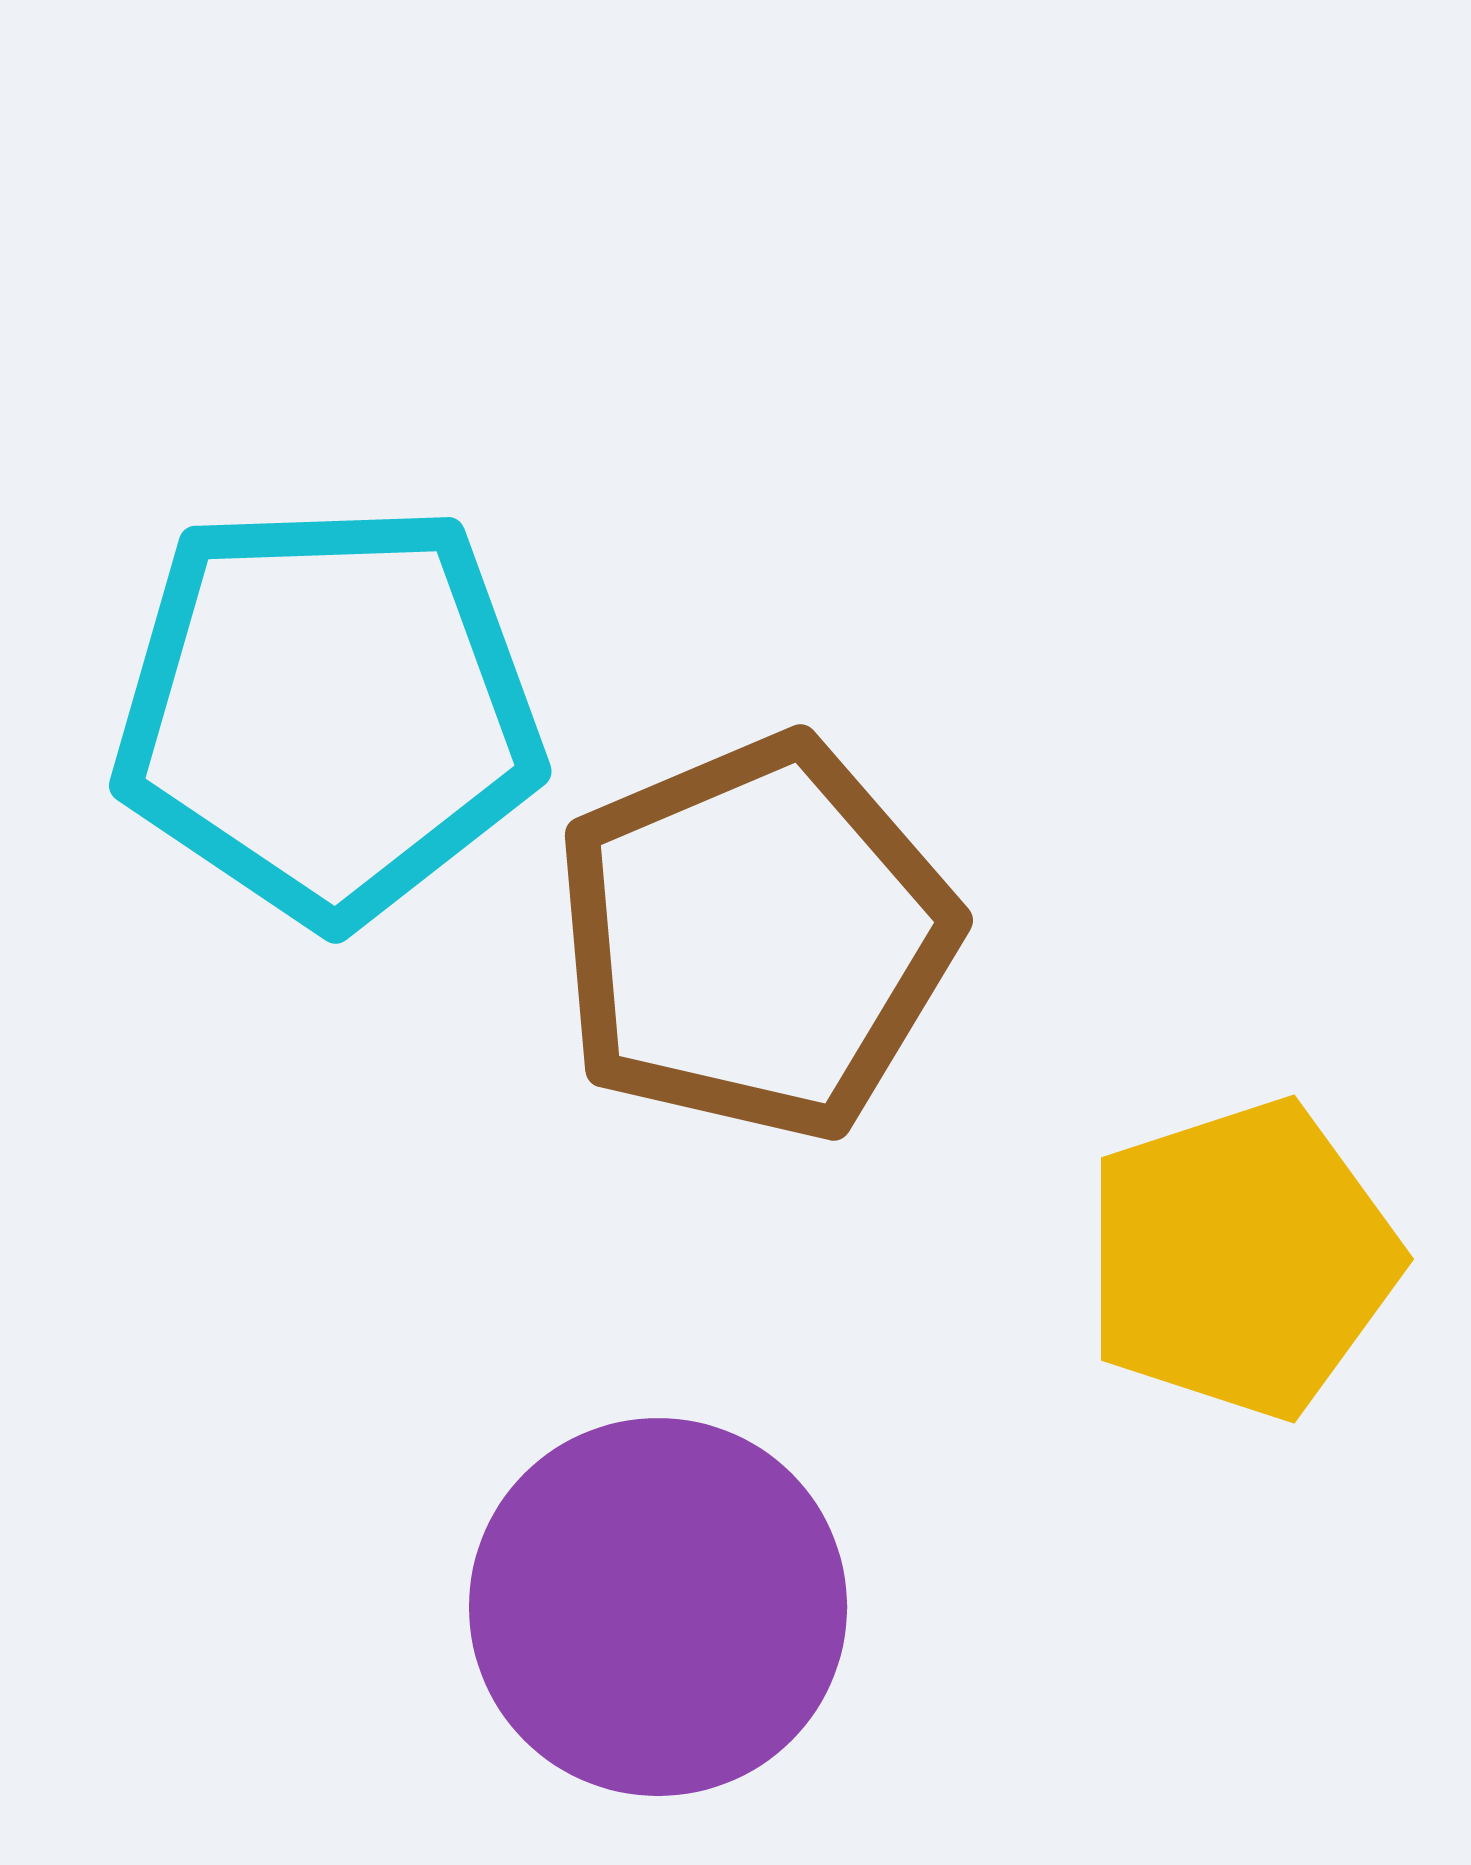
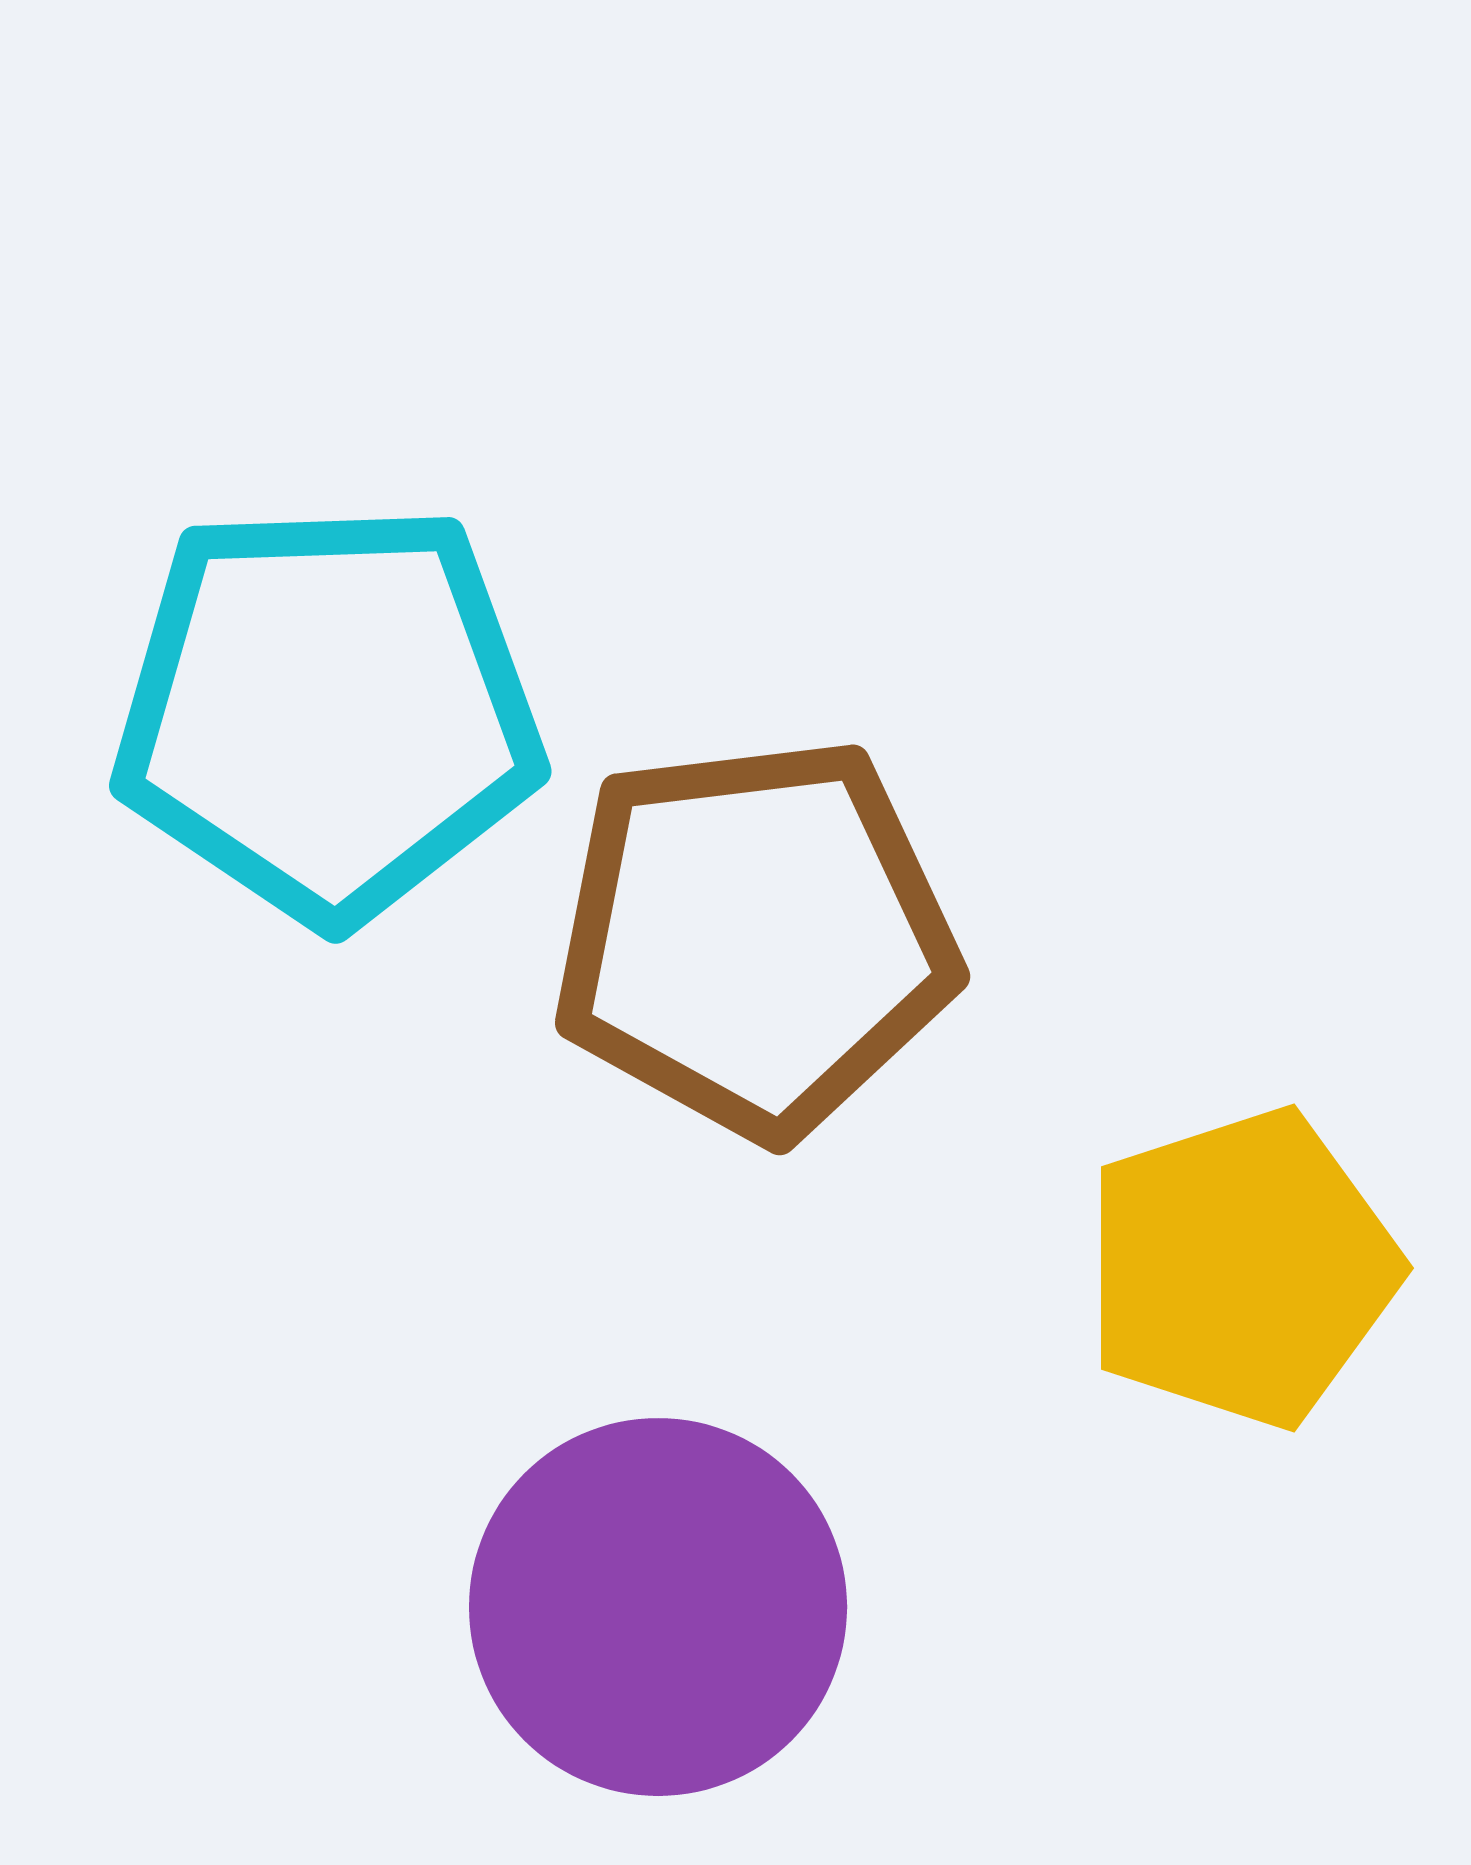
brown pentagon: rotated 16 degrees clockwise
yellow pentagon: moved 9 px down
